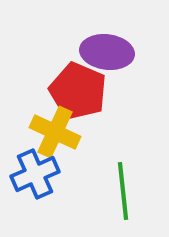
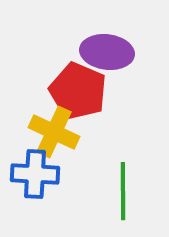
yellow cross: moved 1 px left
blue cross: rotated 27 degrees clockwise
green line: rotated 6 degrees clockwise
